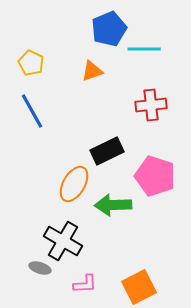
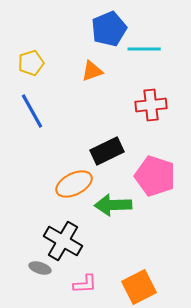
yellow pentagon: rotated 30 degrees clockwise
orange ellipse: rotated 33 degrees clockwise
